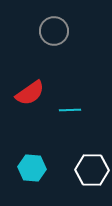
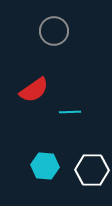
red semicircle: moved 4 px right, 3 px up
cyan line: moved 2 px down
cyan hexagon: moved 13 px right, 2 px up
